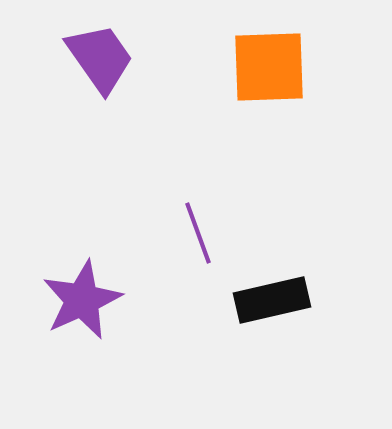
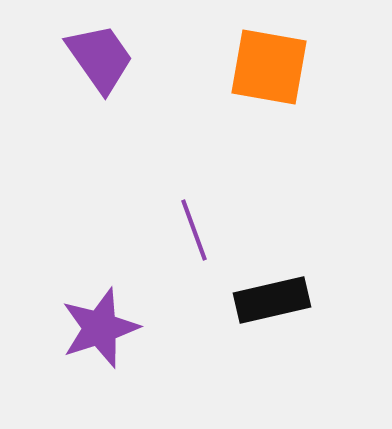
orange square: rotated 12 degrees clockwise
purple line: moved 4 px left, 3 px up
purple star: moved 18 px right, 28 px down; rotated 6 degrees clockwise
